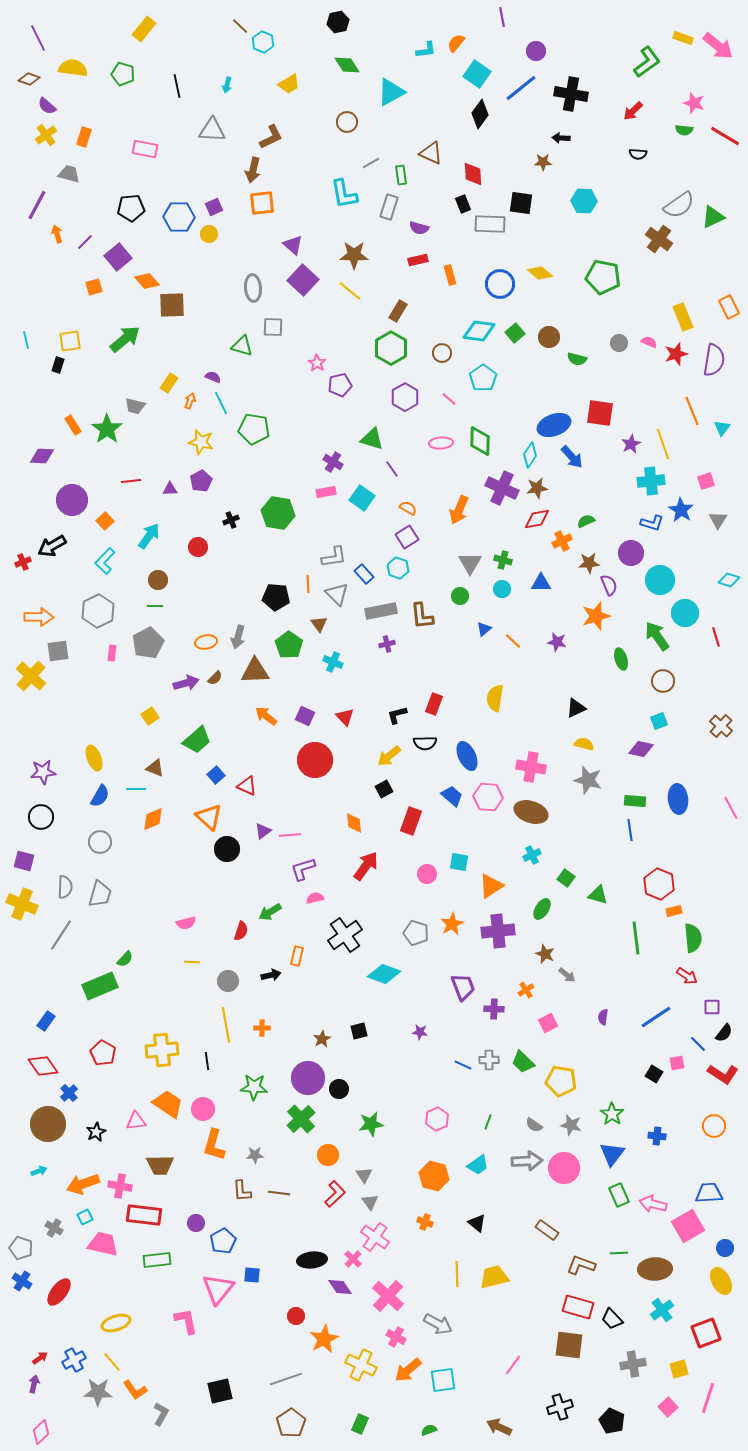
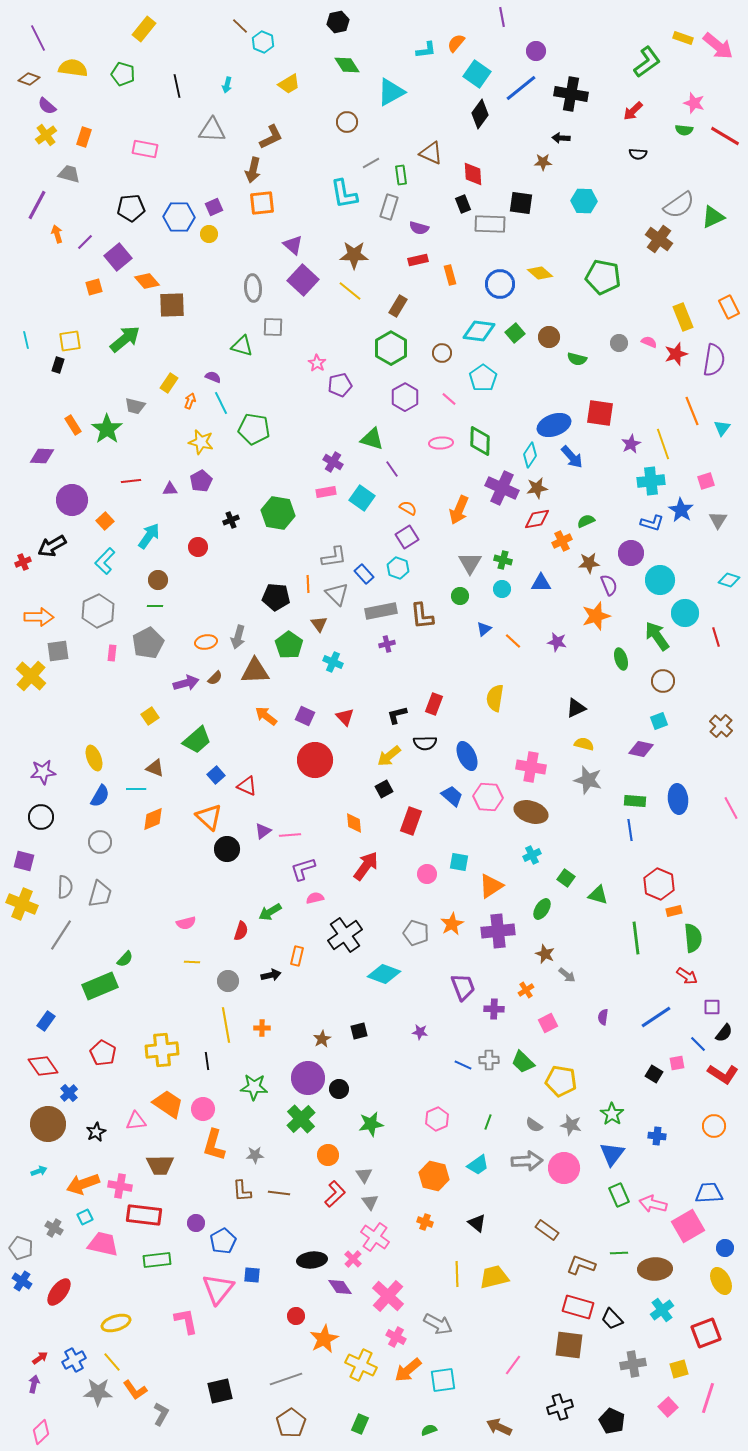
brown rectangle at (398, 311): moved 5 px up
